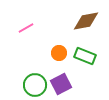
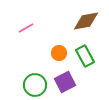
green rectangle: rotated 40 degrees clockwise
purple square: moved 4 px right, 2 px up
